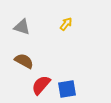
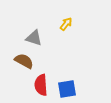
gray triangle: moved 12 px right, 11 px down
red semicircle: rotated 45 degrees counterclockwise
